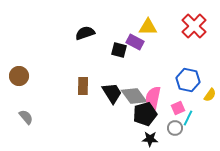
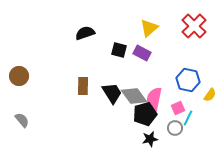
yellow triangle: moved 1 px right, 1 px down; rotated 42 degrees counterclockwise
purple rectangle: moved 7 px right, 11 px down
pink semicircle: moved 1 px right, 1 px down
gray semicircle: moved 4 px left, 3 px down
black star: rotated 14 degrees counterclockwise
